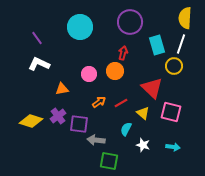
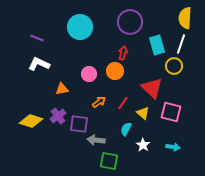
purple line: rotated 32 degrees counterclockwise
red line: moved 2 px right; rotated 24 degrees counterclockwise
white star: rotated 16 degrees clockwise
